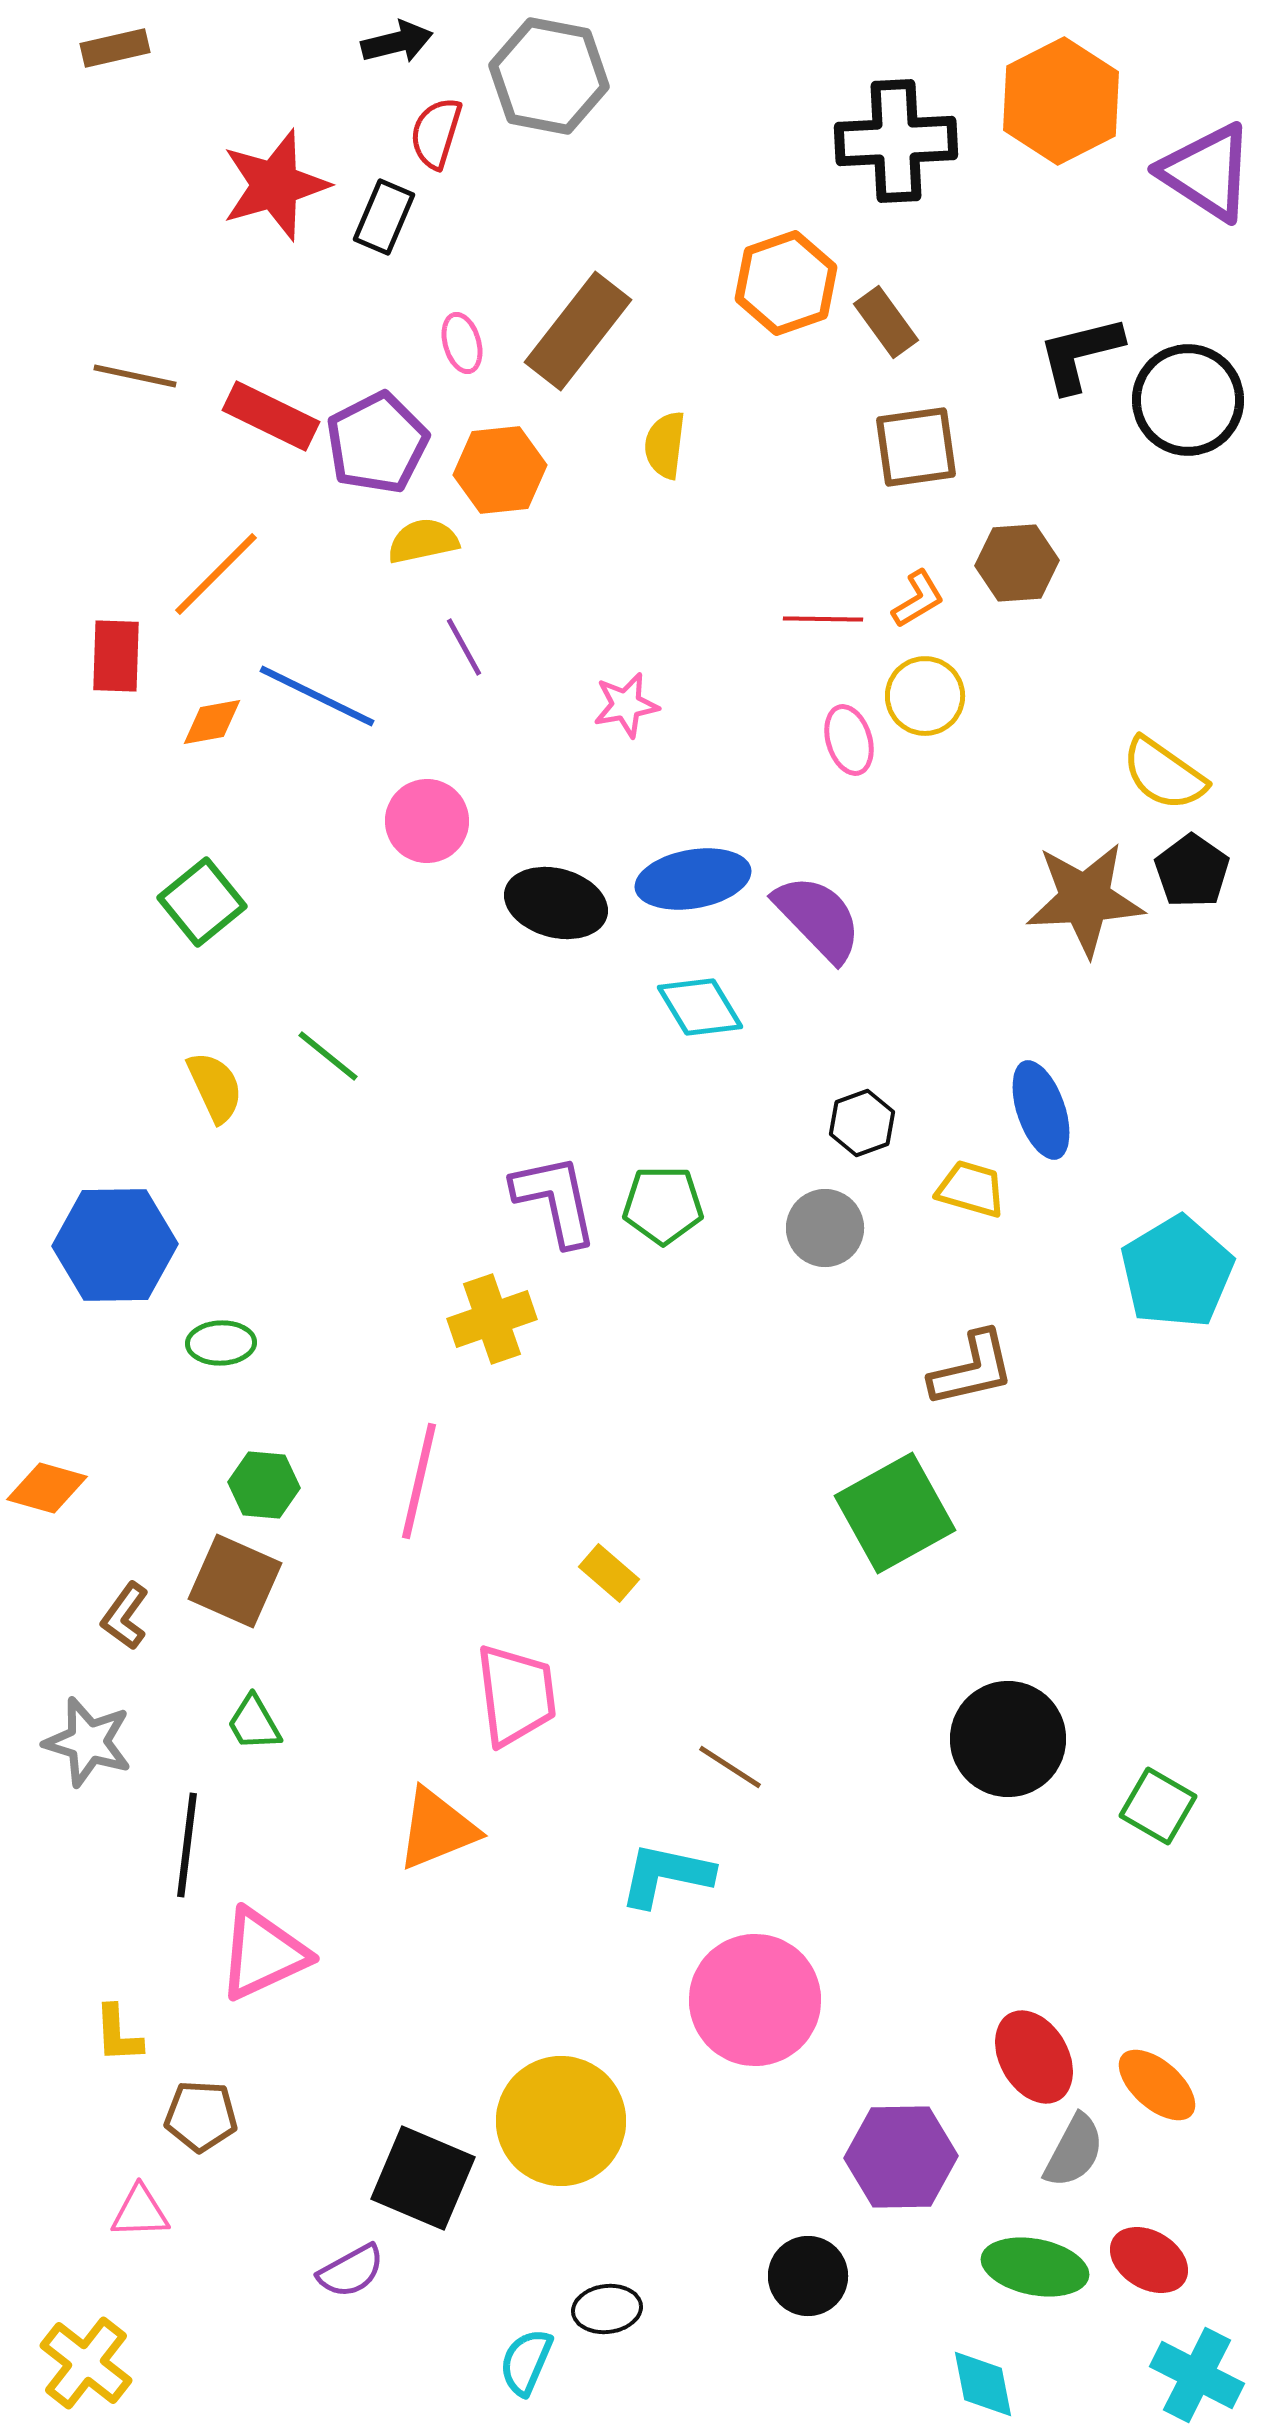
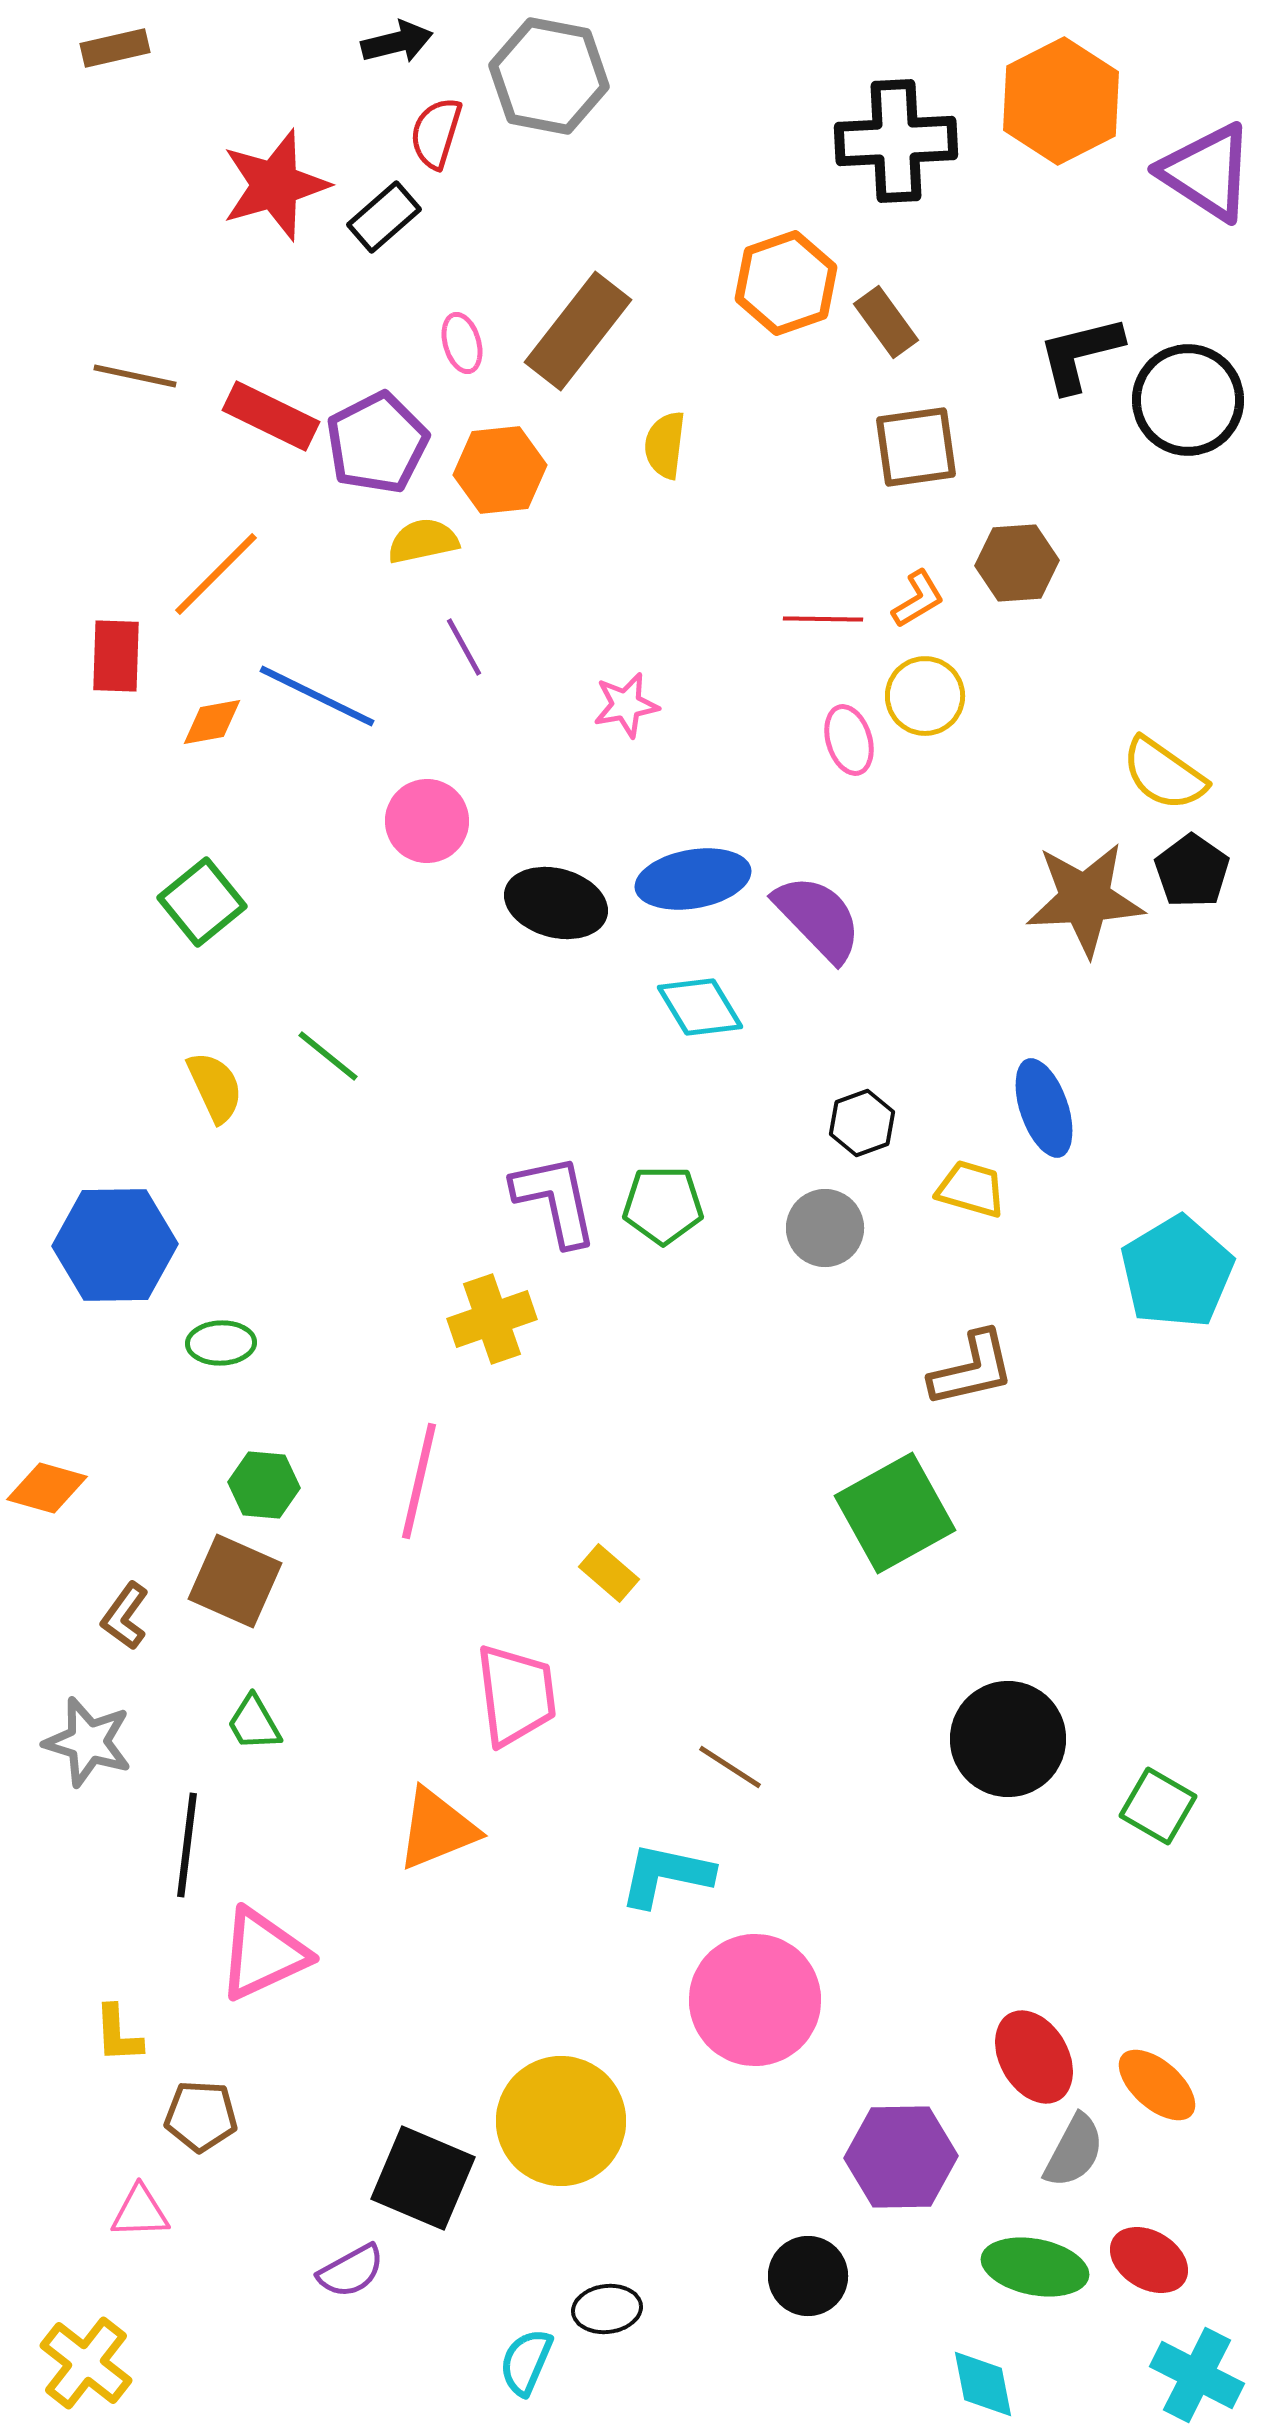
black rectangle at (384, 217): rotated 26 degrees clockwise
blue ellipse at (1041, 1110): moved 3 px right, 2 px up
